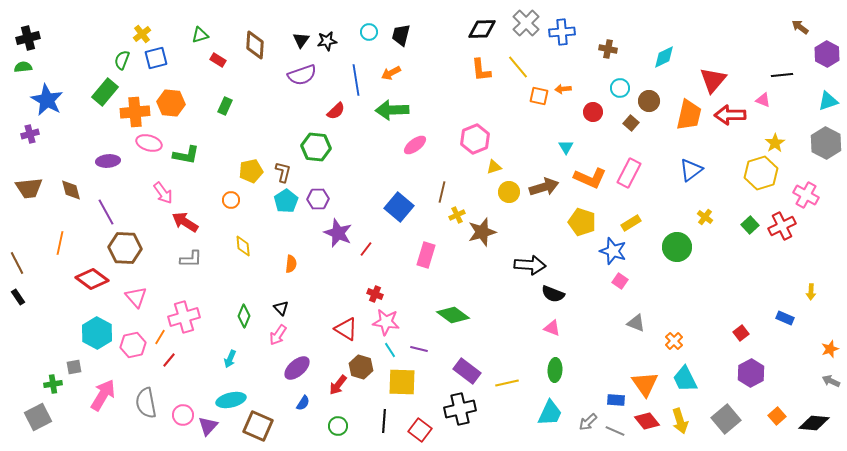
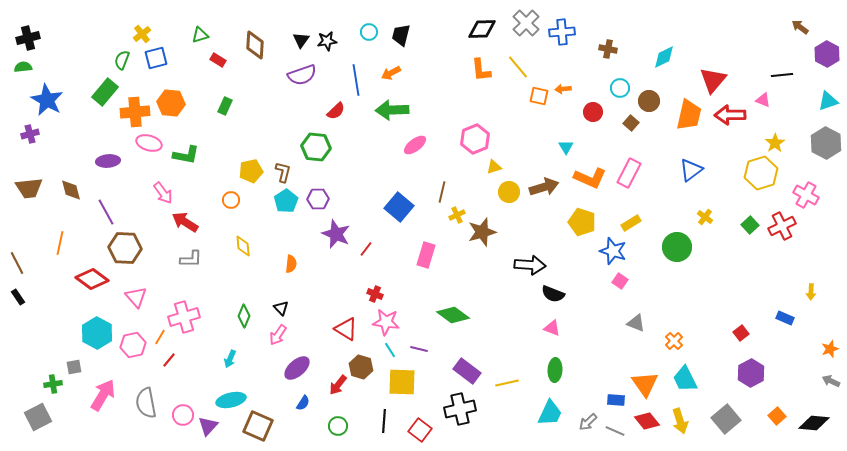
purple star at (338, 233): moved 2 px left, 1 px down
